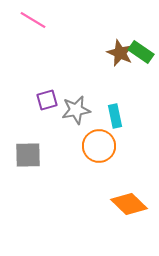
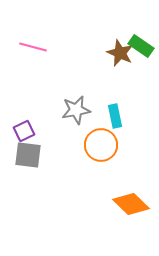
pink line: moved 27 px down; rotated 16 degrees counterclockwise
green rectangle: moved 6 px up
purple square: moved 23 px left, 31 px down; rotated 10 degrees counterclockwise
orange circle: moved 2 px right, 1 px up
gray square: rotated 8 degrees clockwise
orange diamond: moved 2 px right
